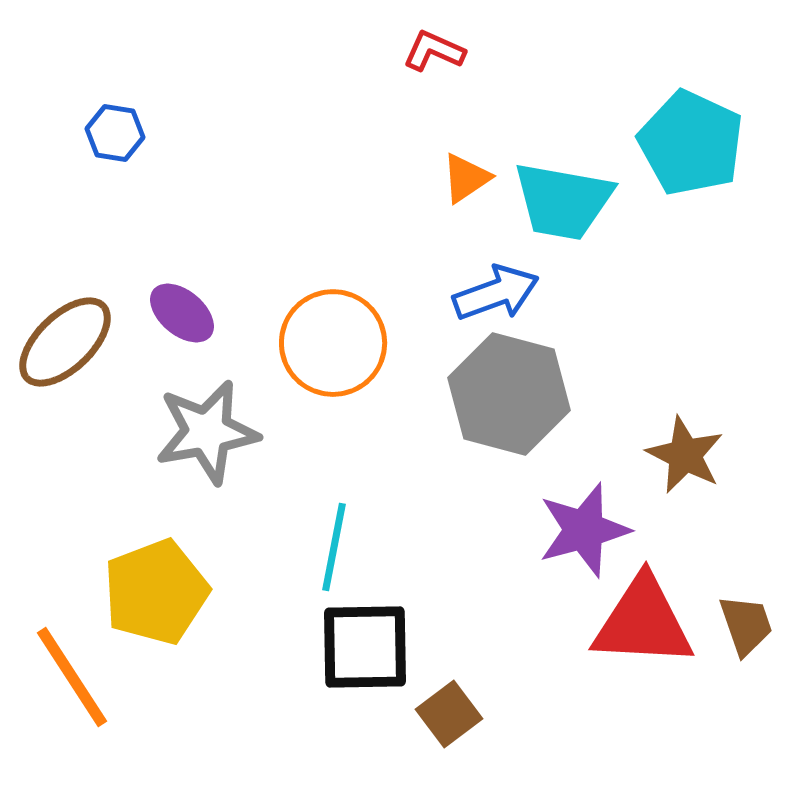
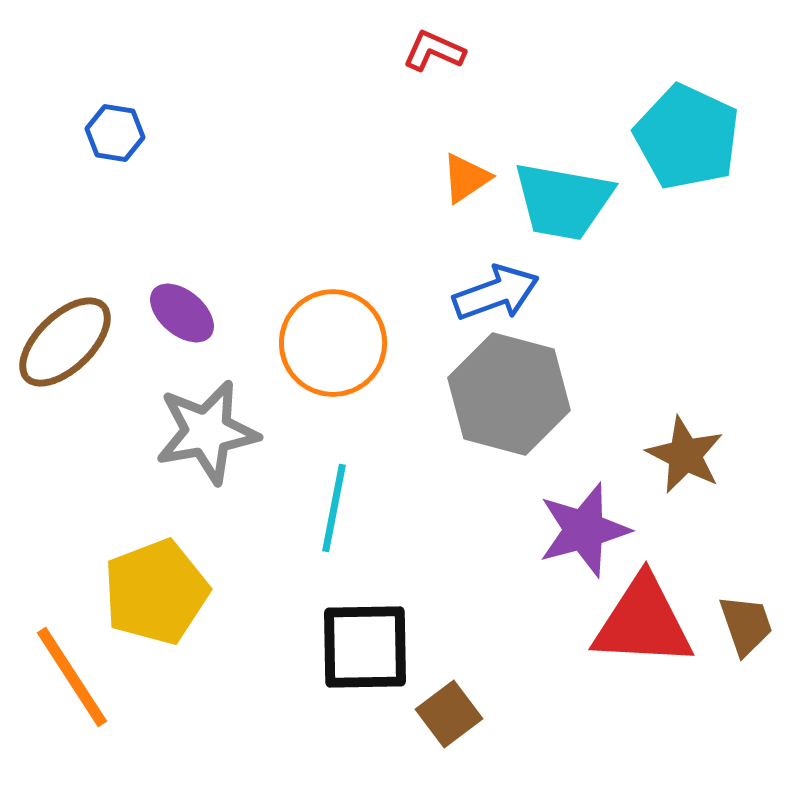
cyan pentagon: moved 4 px left, 6 px up
cyan line: moved 39 px up
